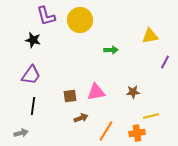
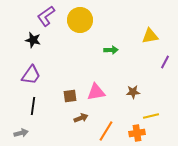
purple L-shape: rotated 70 degrees clockwise
